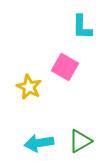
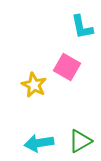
cyan L-shape: rotated 12 degrees counterclockwise
pink square: moved 2 px right
yellow star: moved 5 px right, 2 px up
